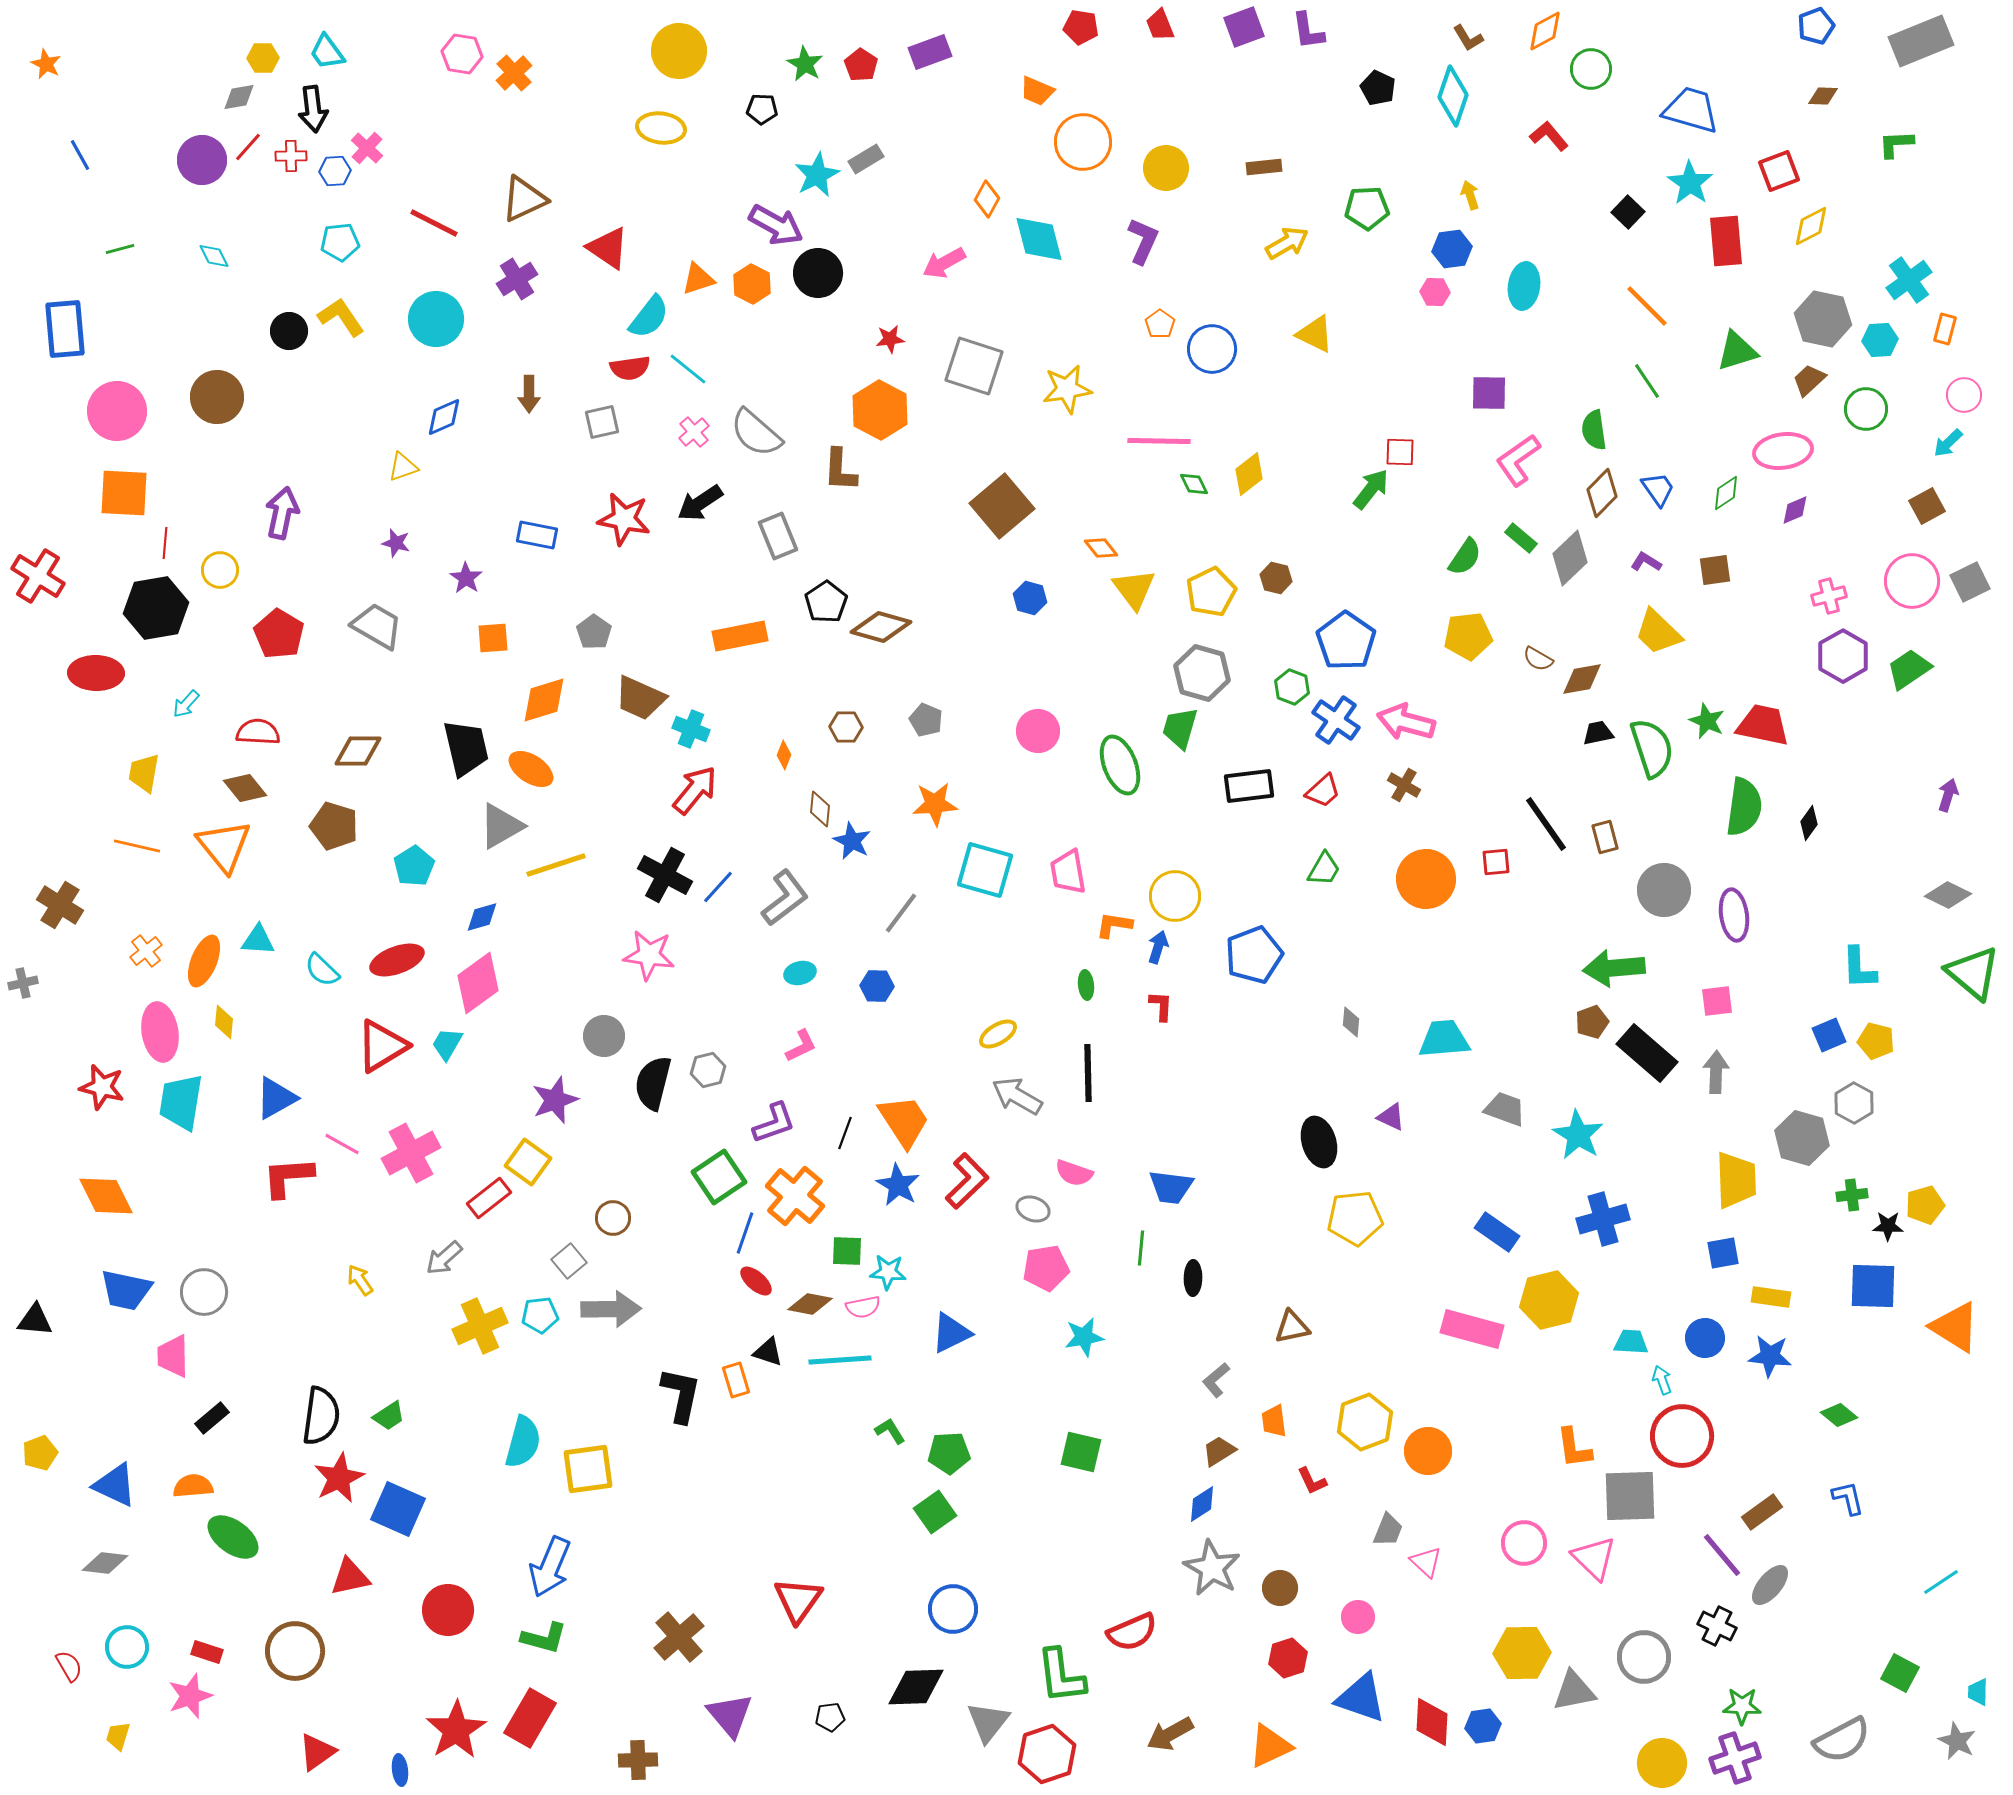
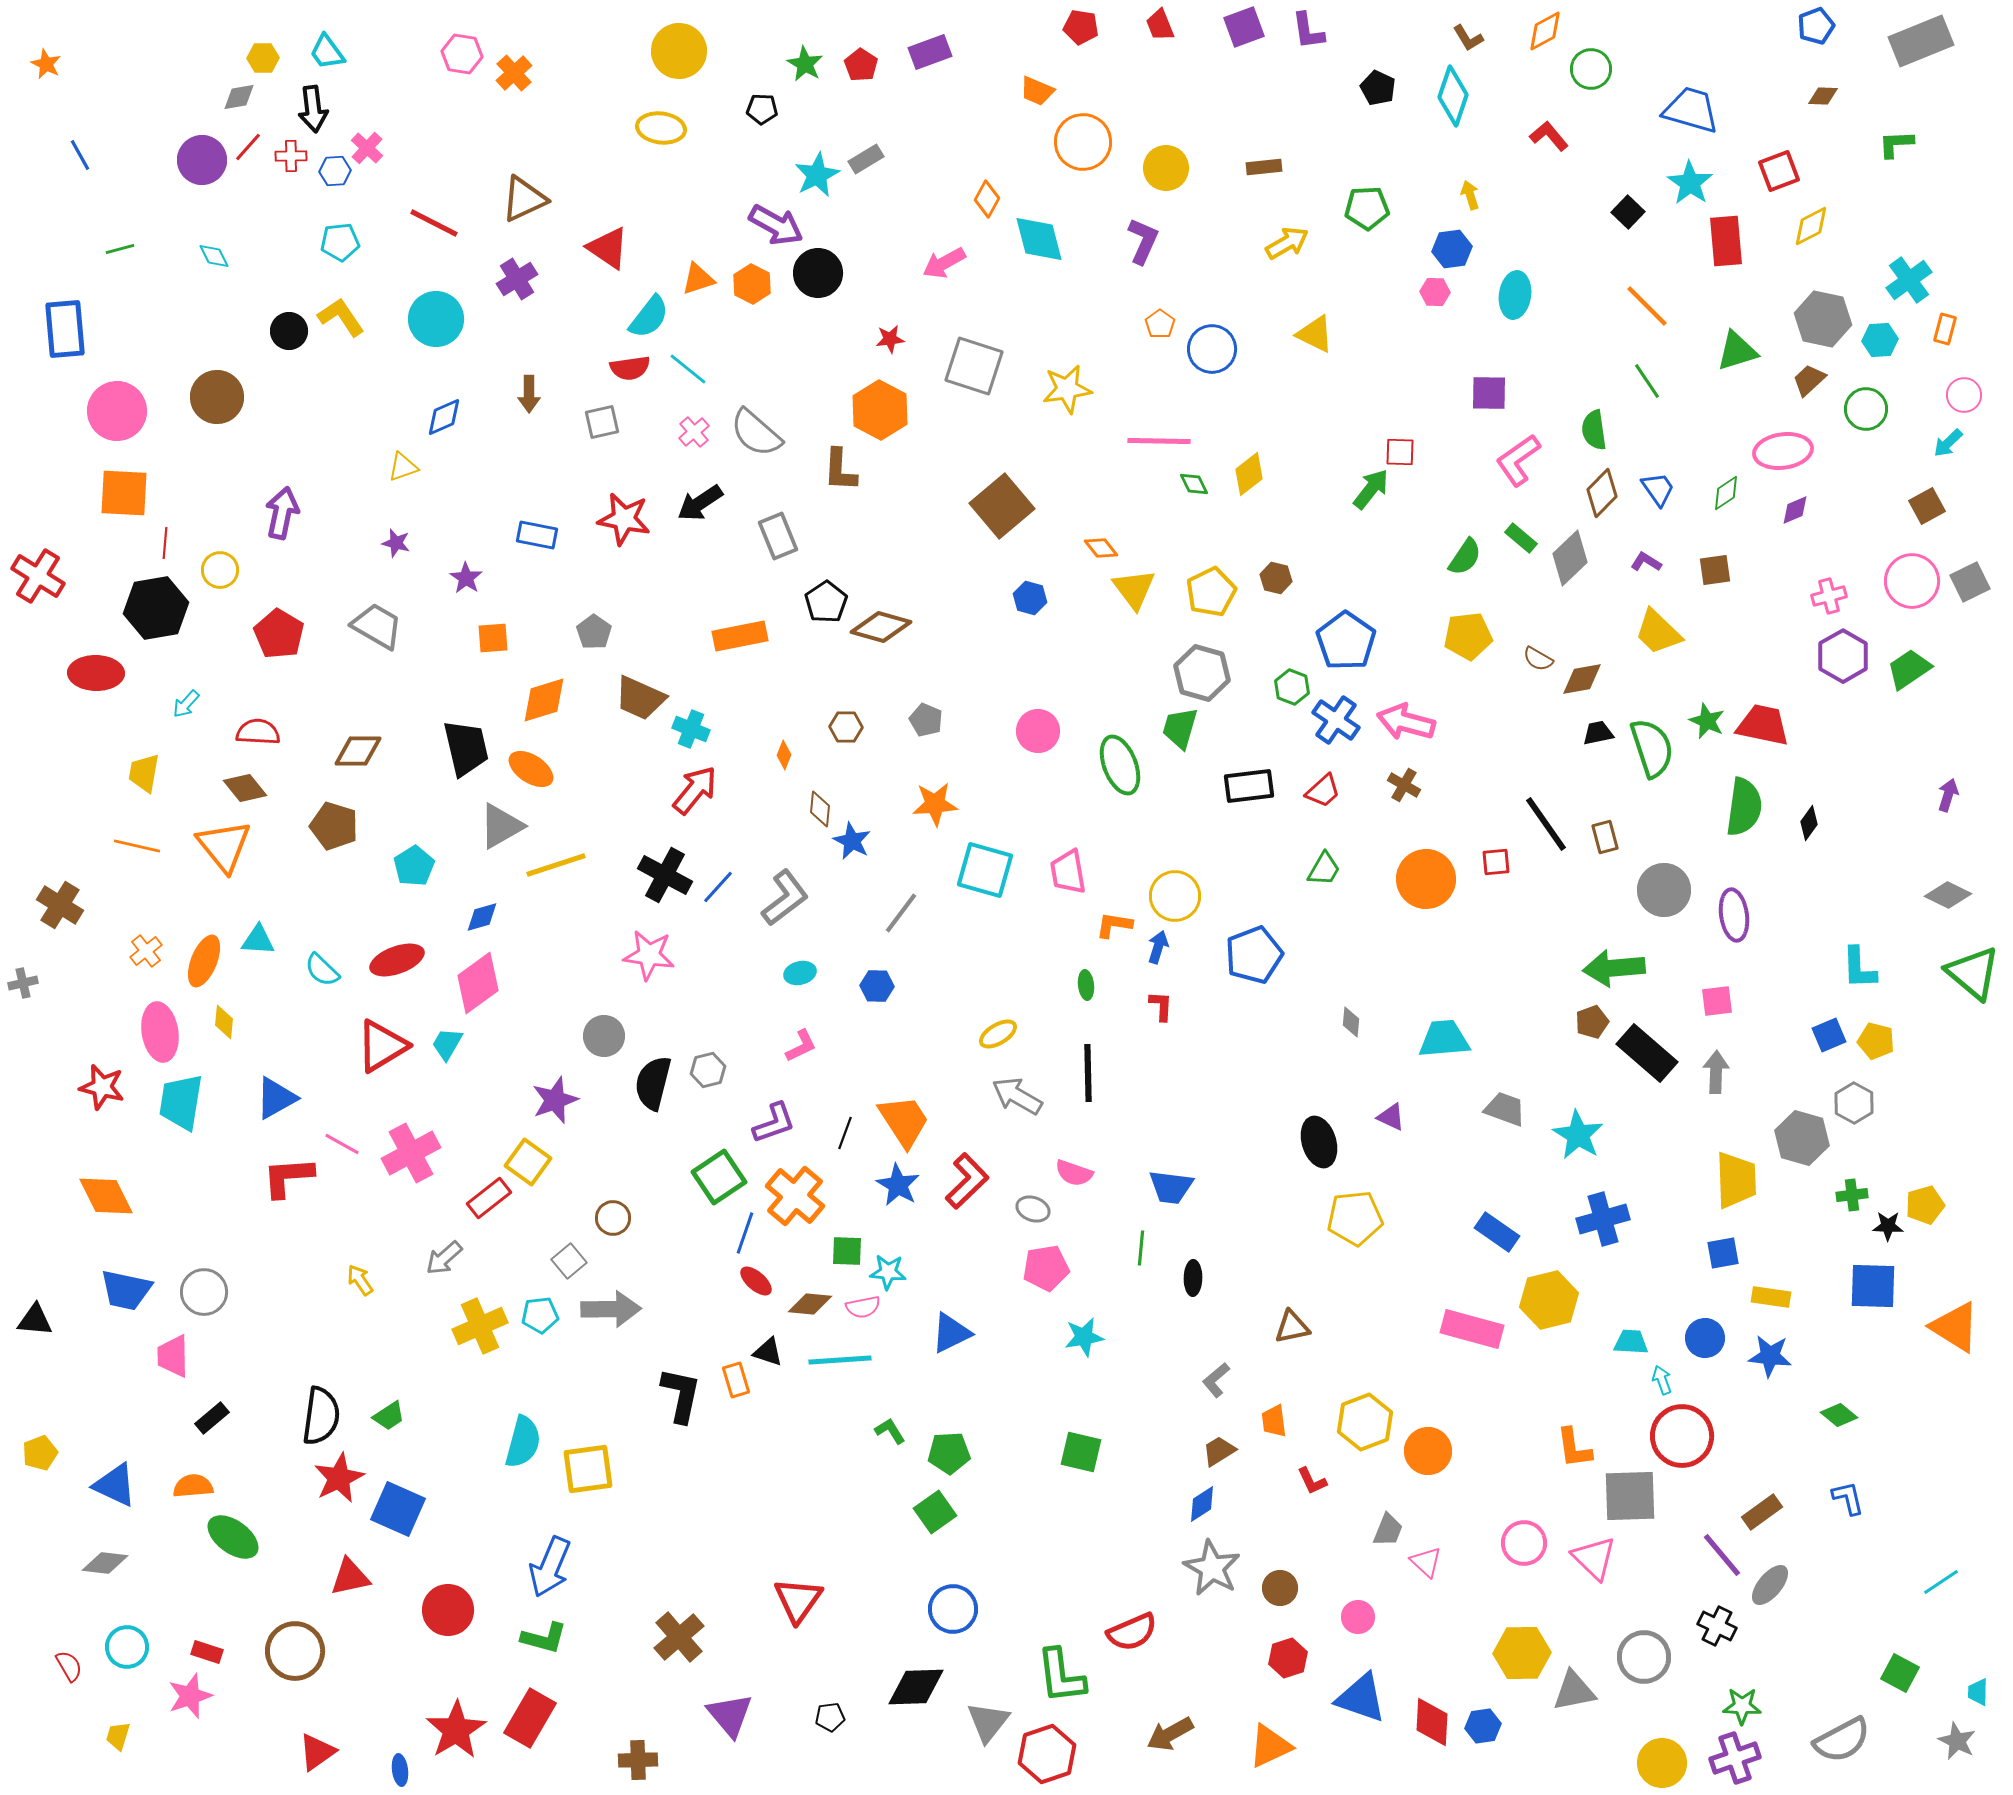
cyan ellipse at (1524, 286): moved 9 px left, 9 px down
brown diamond at (810, 1304): rotated 6 degrees counterclockwise
